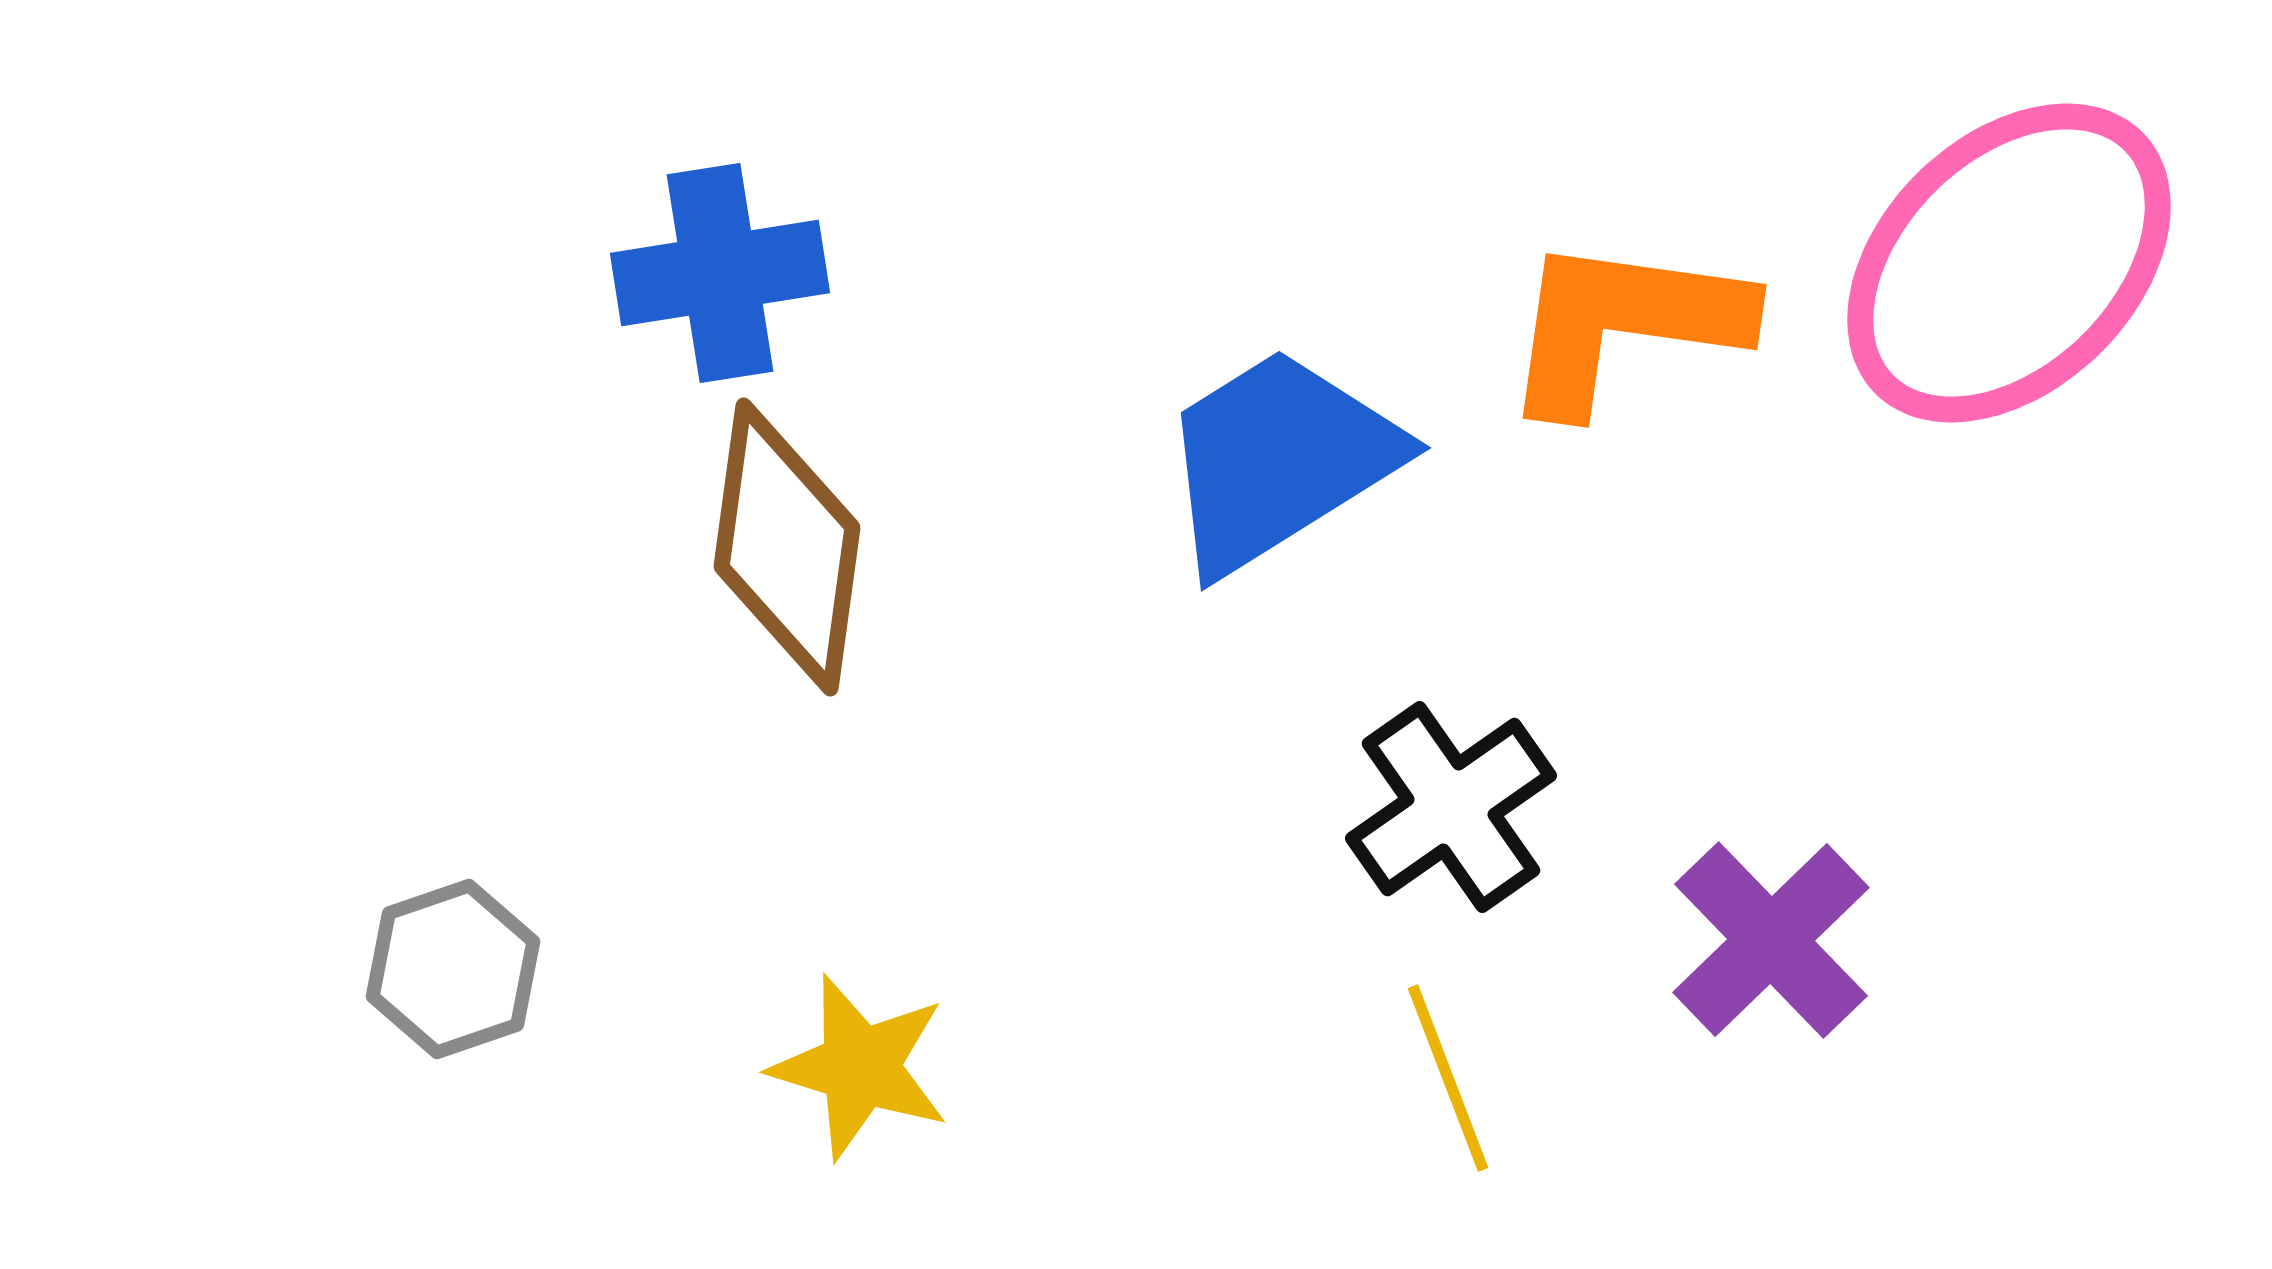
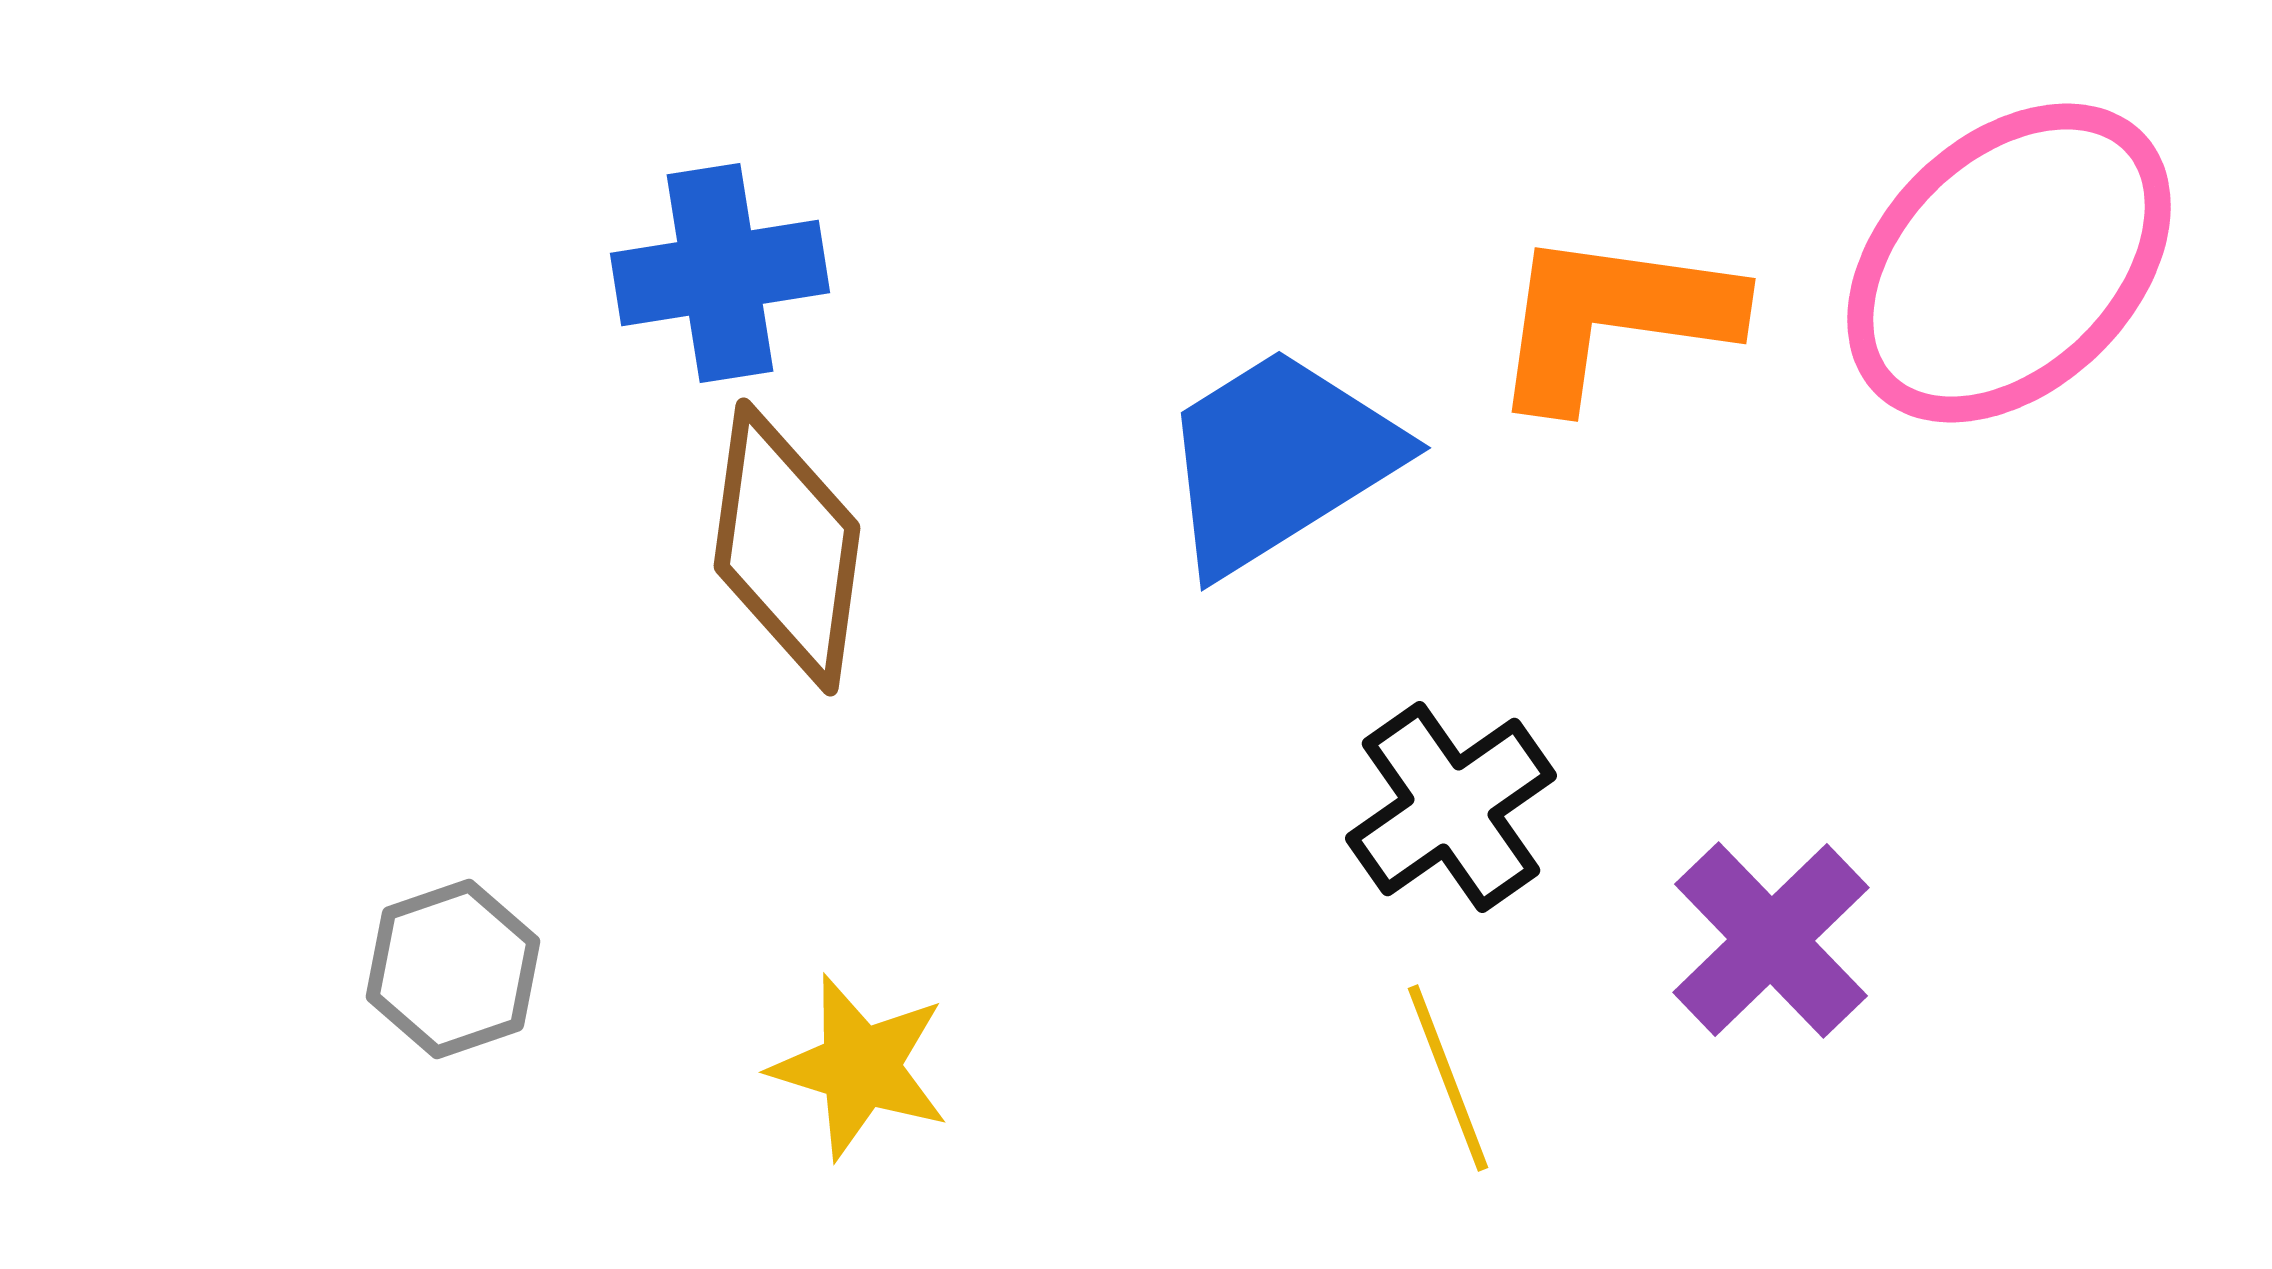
orange L-shape: moved 11 px left, 6 px up
